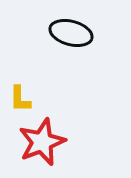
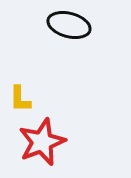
black ellipse: moved 2 px left, 8 px up
